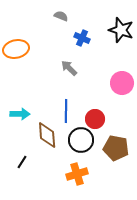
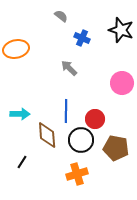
gray semicircle: rotated 16 degrees clockwise
